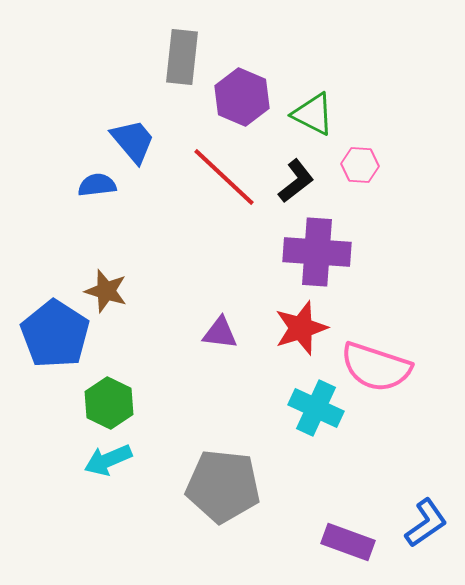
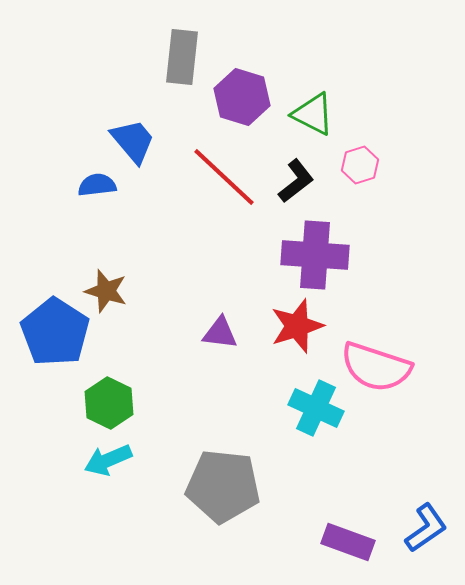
purple hexagon: rotated 6 degrees counterclockwise
pink hexagon: rotated 21 degrees counterclockwise
purple cross: moved 2 px left, 3 px down
red star: moved 4 px left, 2 px up
blue pentagon: moved 2 px up
blue L-shape: moved 5 px down
